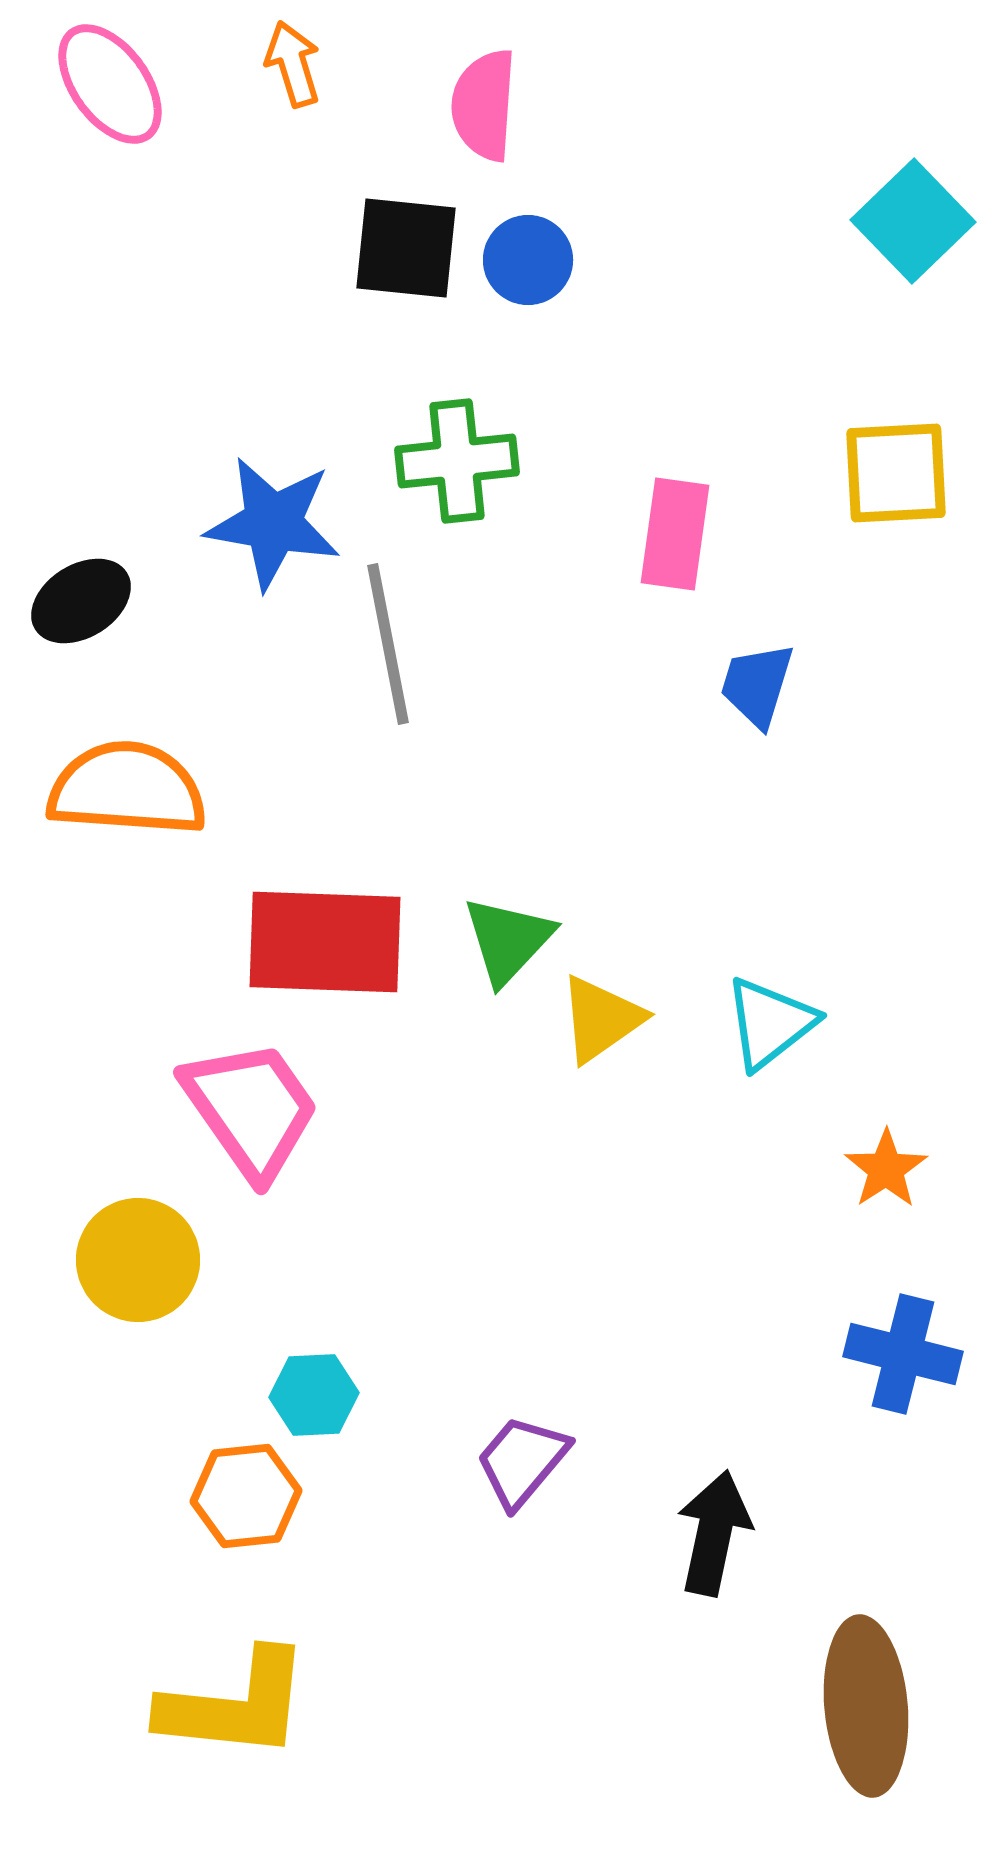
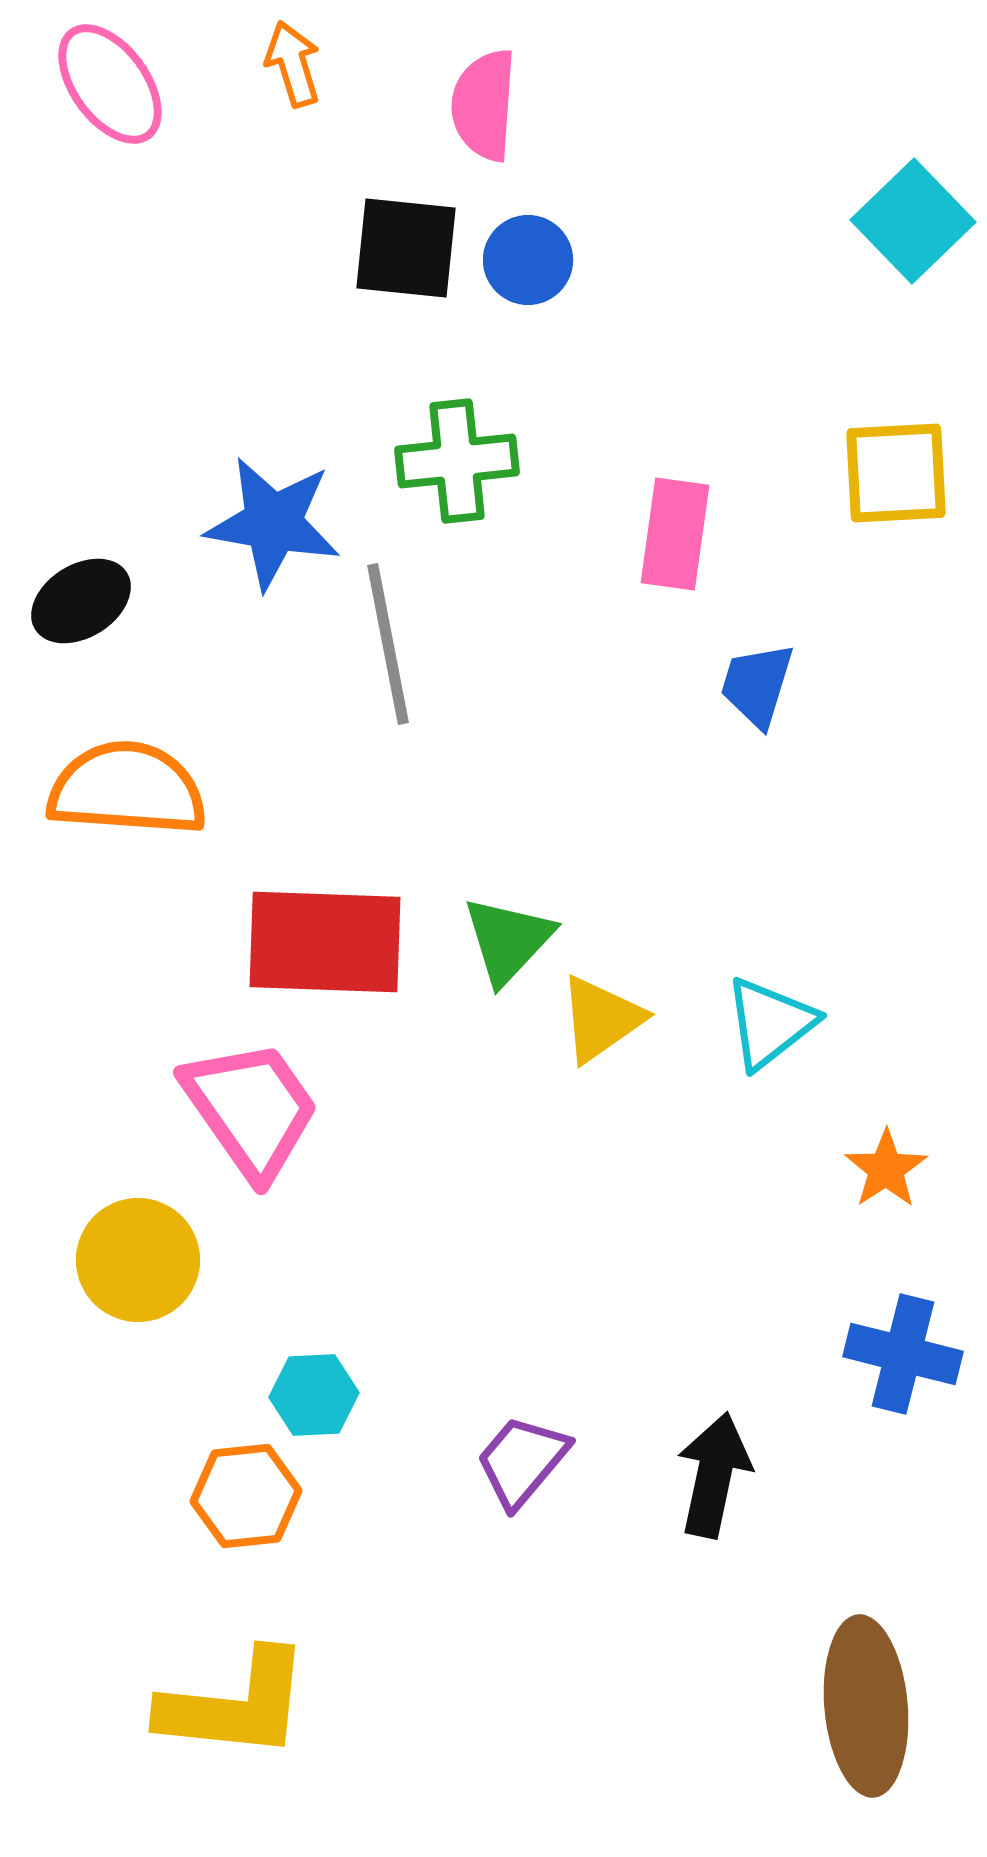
black arrow: moved 58 px up
